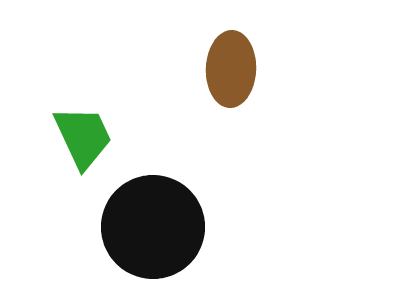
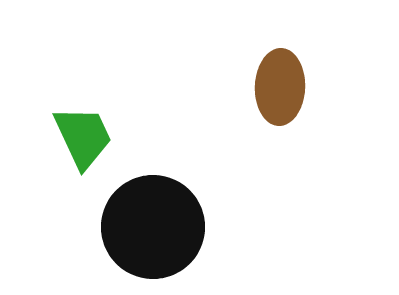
brown ellipse: moved 49 px right, 18 px down
